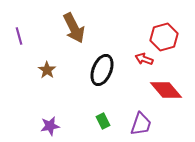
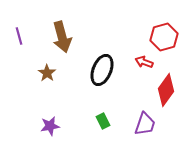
brown arrow: moved 12 px left, 9 px down; rotated 12 degrees clockwise
red arrow: moved 3 px down
brown star: moved 3 px down
red diamond: rotated 76 degrees clockwise
purple trapezoid: moved 4 px right
